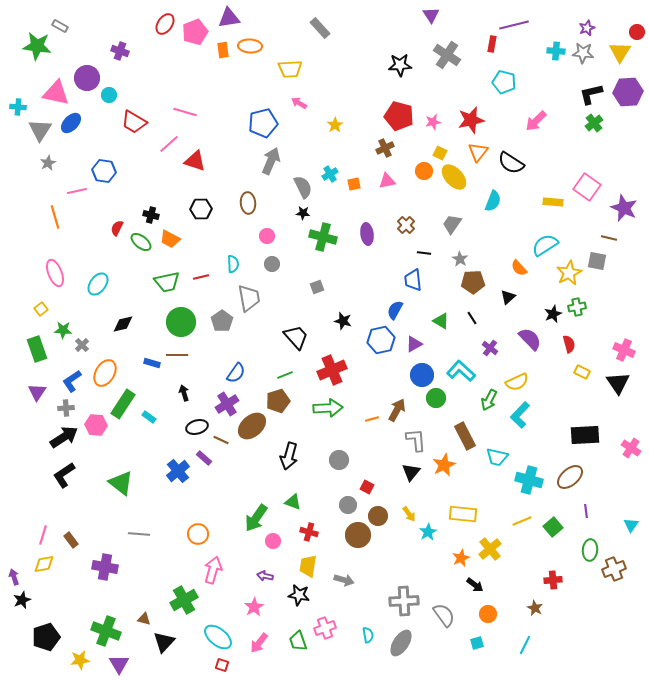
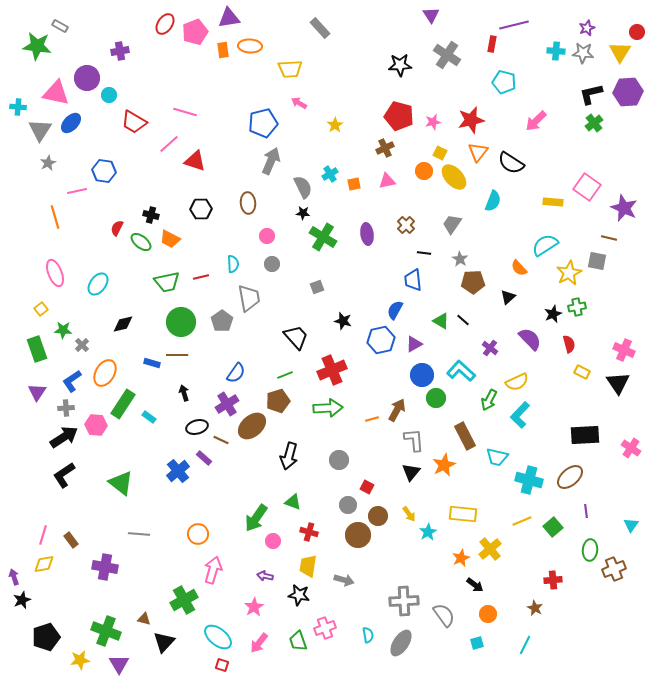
purple cross at (120, 51): rotated 30 degrees counterclockwise
green cross at (323, 237): rotated 16 degrees clockwise
black line at (472, 318): moved 9 px left, 2 px down; rotated 16 degrees counterclockwise
gray L-shape at (416, 440): moved 2 px left
